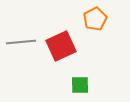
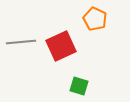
orange pentagon: rotated 20 degrees counterclockwise
green square: moved 1 px left, 1 px down; rotated 18 degrees clockwise
